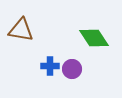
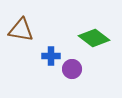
green diamond: rotated 20 degrees counterclockwise
blue cross: moved 1 px right, 10 px up
